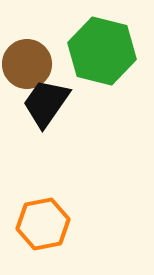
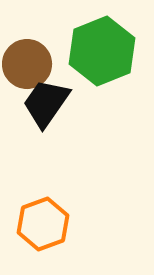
green hexagon: rotated 24 degrees clockwise
orange hexagon: rotated 9 degrees counterclockwise
